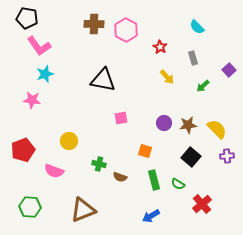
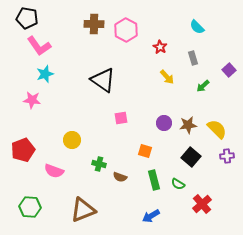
black triangle: rotated 24 degrees clockwise
yellow circle: moved 3 px right, 1 px up
